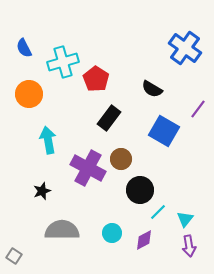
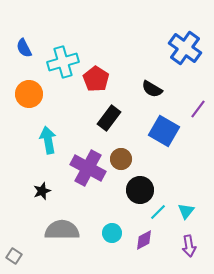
cyan triangle: moved 1 px right, 8 px up
